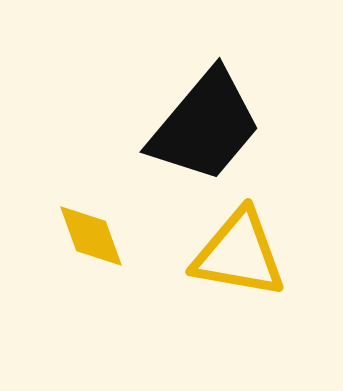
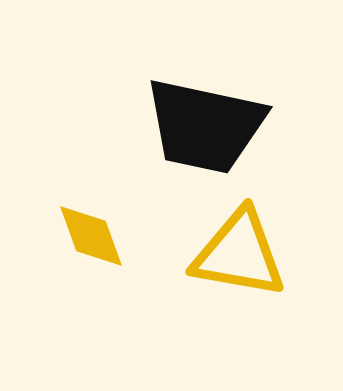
black trapezoid: rotated 62 degrees clockwise
